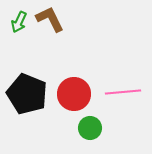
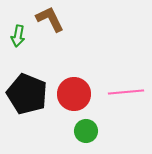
green arrow: moved 1 px left, 14 px down; rotated 15 degrees counterclockwise
pink line: moved 3 px right
green circle: moved 4 px left, 3 px down
